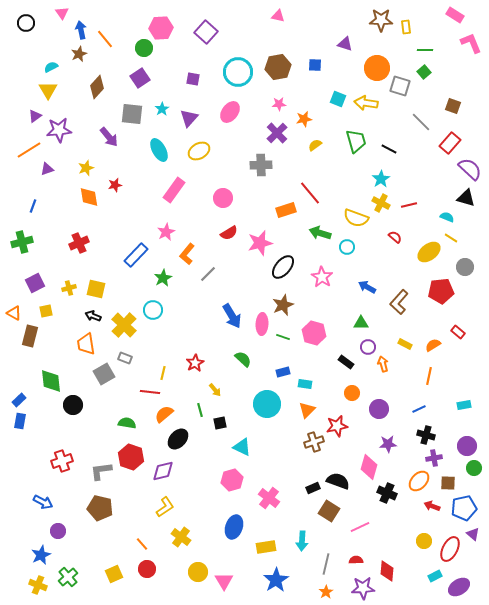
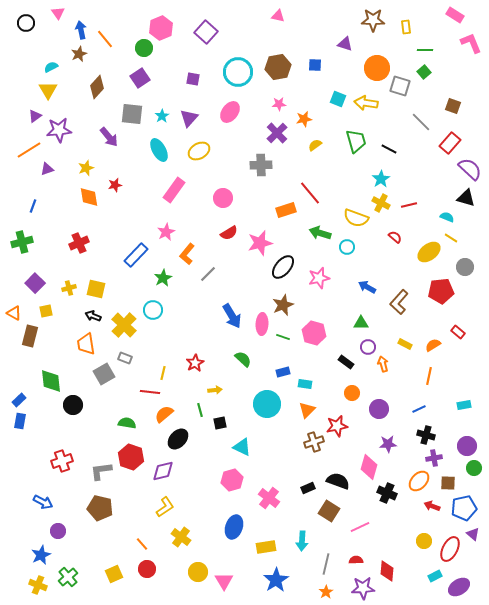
pink triangle at (62, 13): moved 4 px left
brown star at (381, 20): moved 8 px left
pink hexagon at (161, 28): rotated 20 degrees counterclockwise
cyan star at (162, 109): moved 7 px down
pink star at (322, 277): moved 3 px left, 1 px down; rotated 25 degrees clockwise
purple square at (35, 283): rotated 18 degrees counterclockwise
yellow arrow at (215, 390): rotated 56 degrees counterclockwise
black rectangle at (313, 488): moved 5 px left
